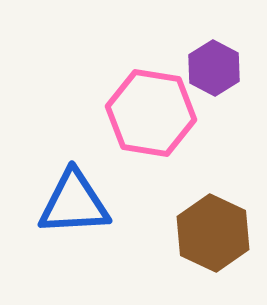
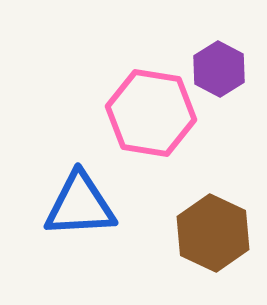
purple hexagon: moved 5 px right, 1 px down
blue triangle: moved 6 px right, 2 px down
